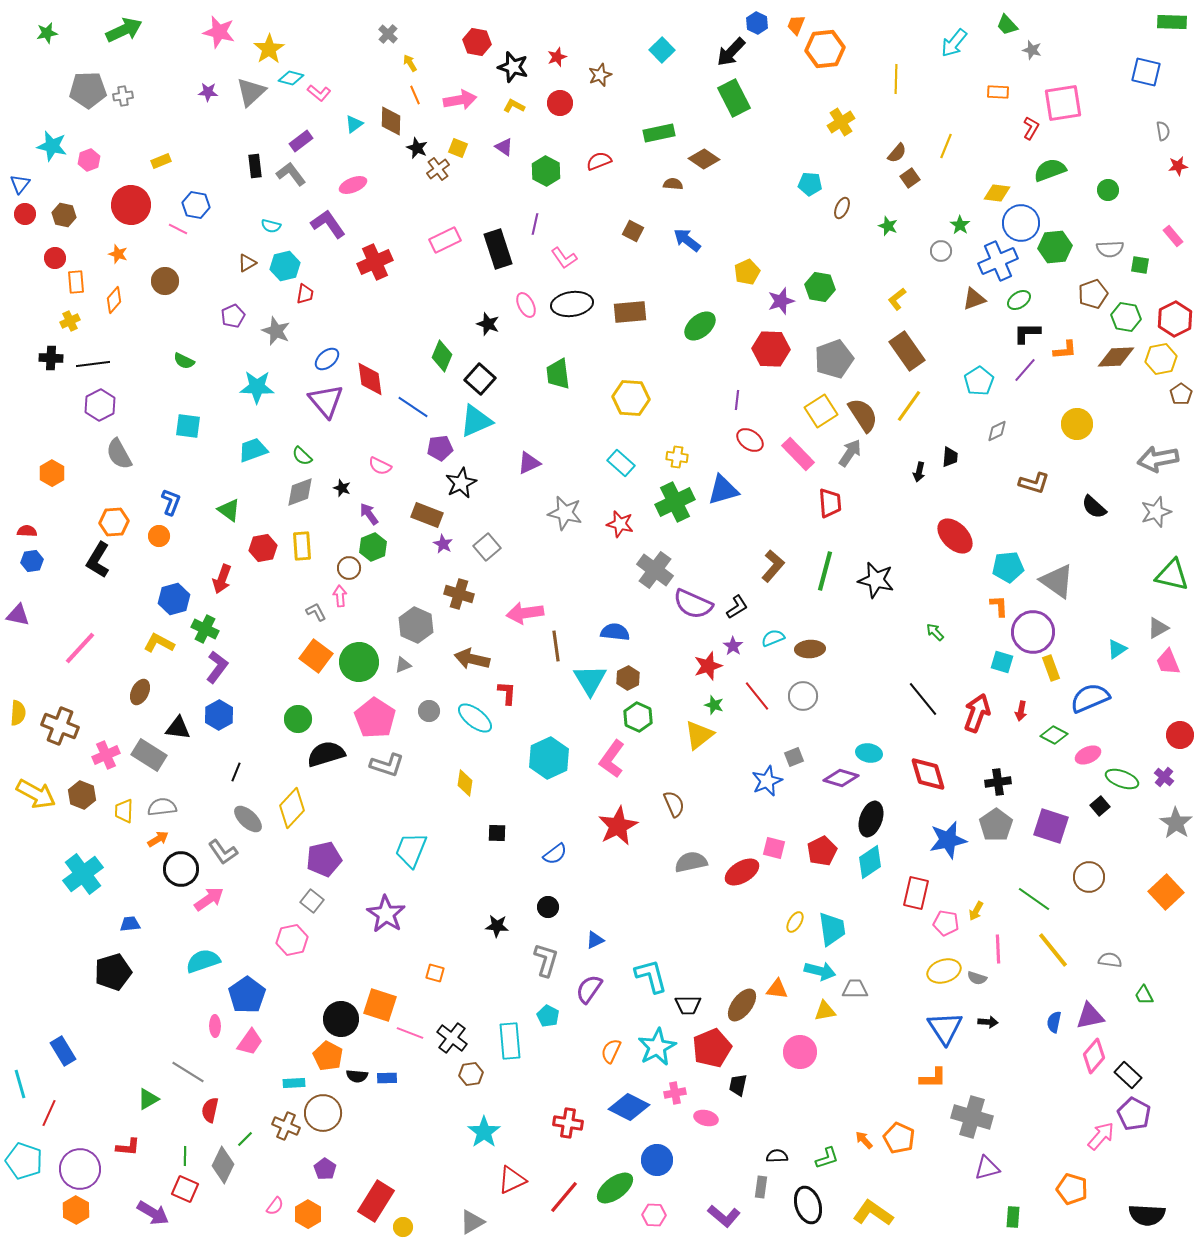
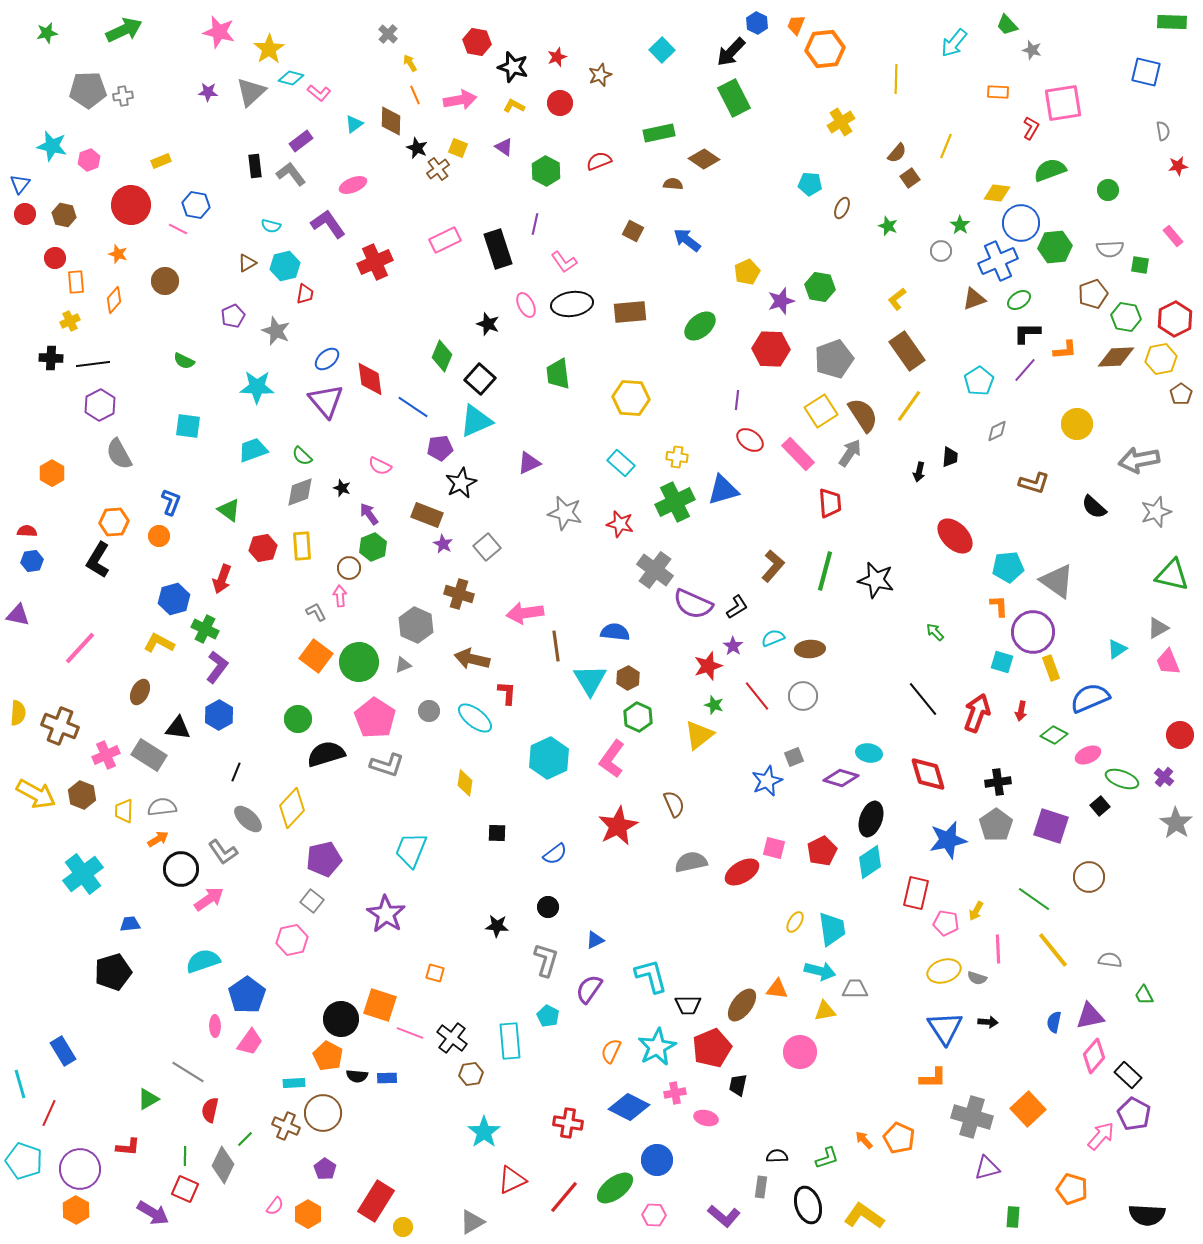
pink L-shape at (564, 258): moved 4 px down
gray arrow at (1158, 459): moved 19 px left, 1 px down
orange square at (1166, 892): moved 138 px left, 217 px down
yellow L-shape at (873, 1213): moved 9 px left, 3 px down
